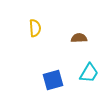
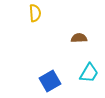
yellow semicircle: moved 15 px up
blue square: moved 3 px left, 1 px down; rotated 15 degrees counterclockwise
